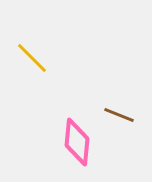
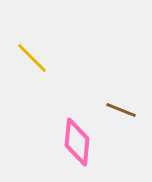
brown line: moved 2 px right, 5 px up
